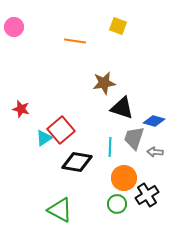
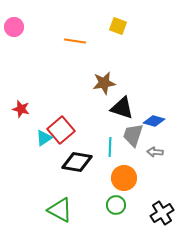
gray trapezoid: moved 1 px left, 3 px up
black cross: moved 15 px right, 18 px down
green circle: moved 1 px left, 1 px down
